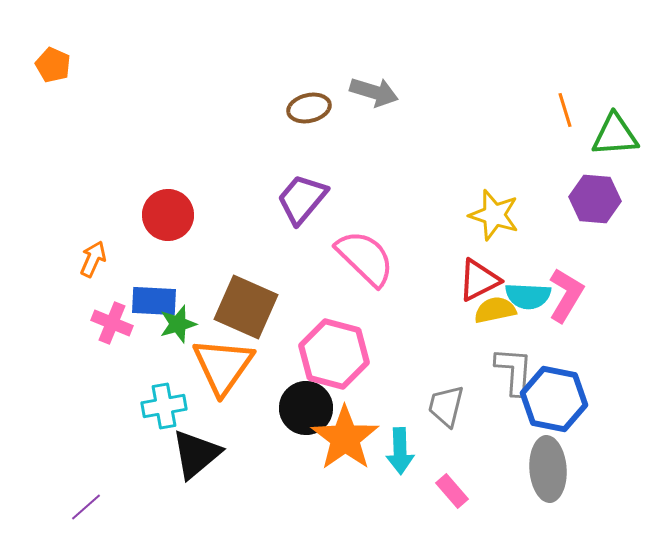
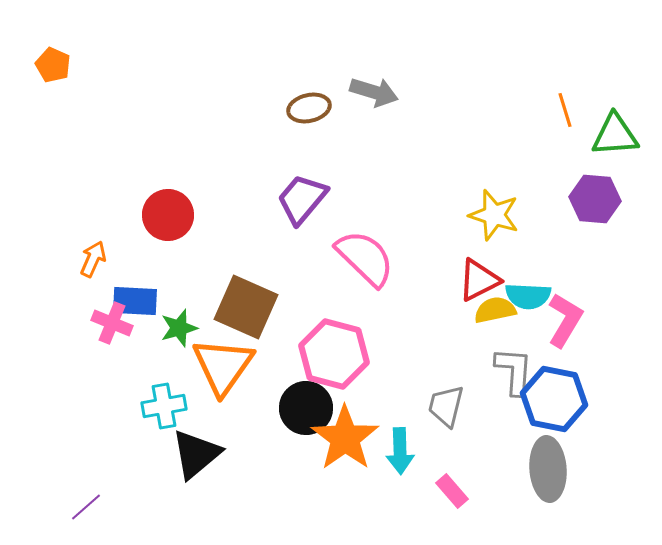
pink L-shape: moved 1 px left, 25 px down
blue rectangle: moved 19 px left
green star: moved 1 px right, 4 px down
